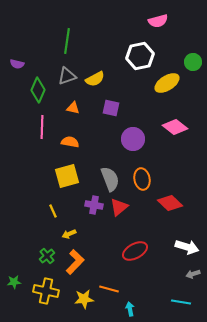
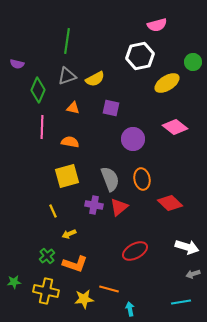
pink semicircle: moved 1 px left, 4 px down
orange L-shape: moved 2 px down; rotated 65 degrees clockwise
cyan line: rotated 18 degrees counterclockwise
